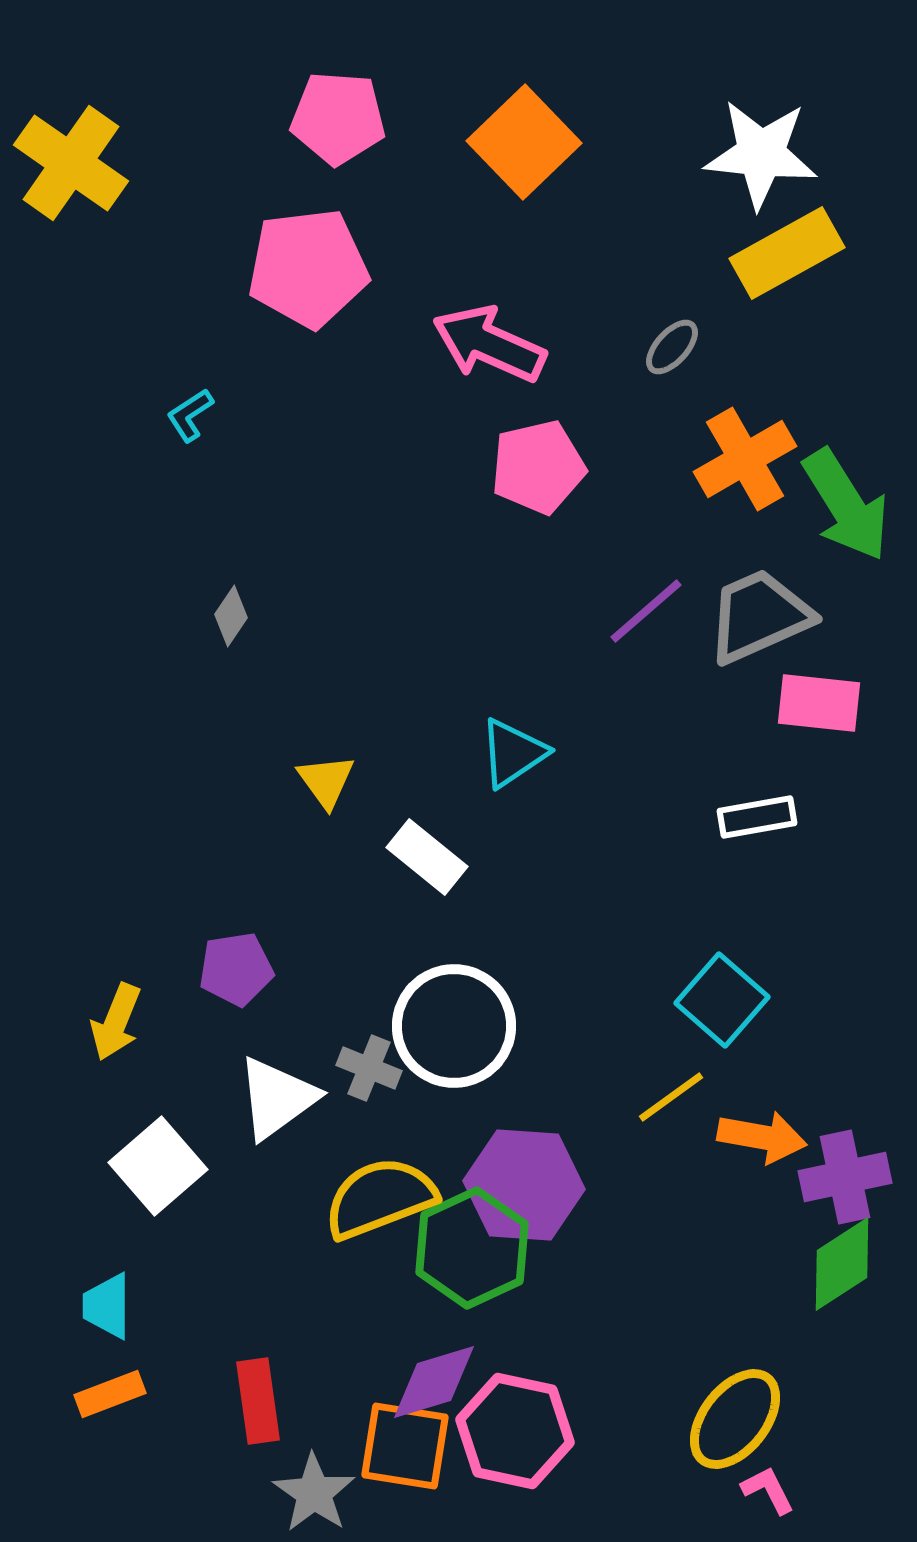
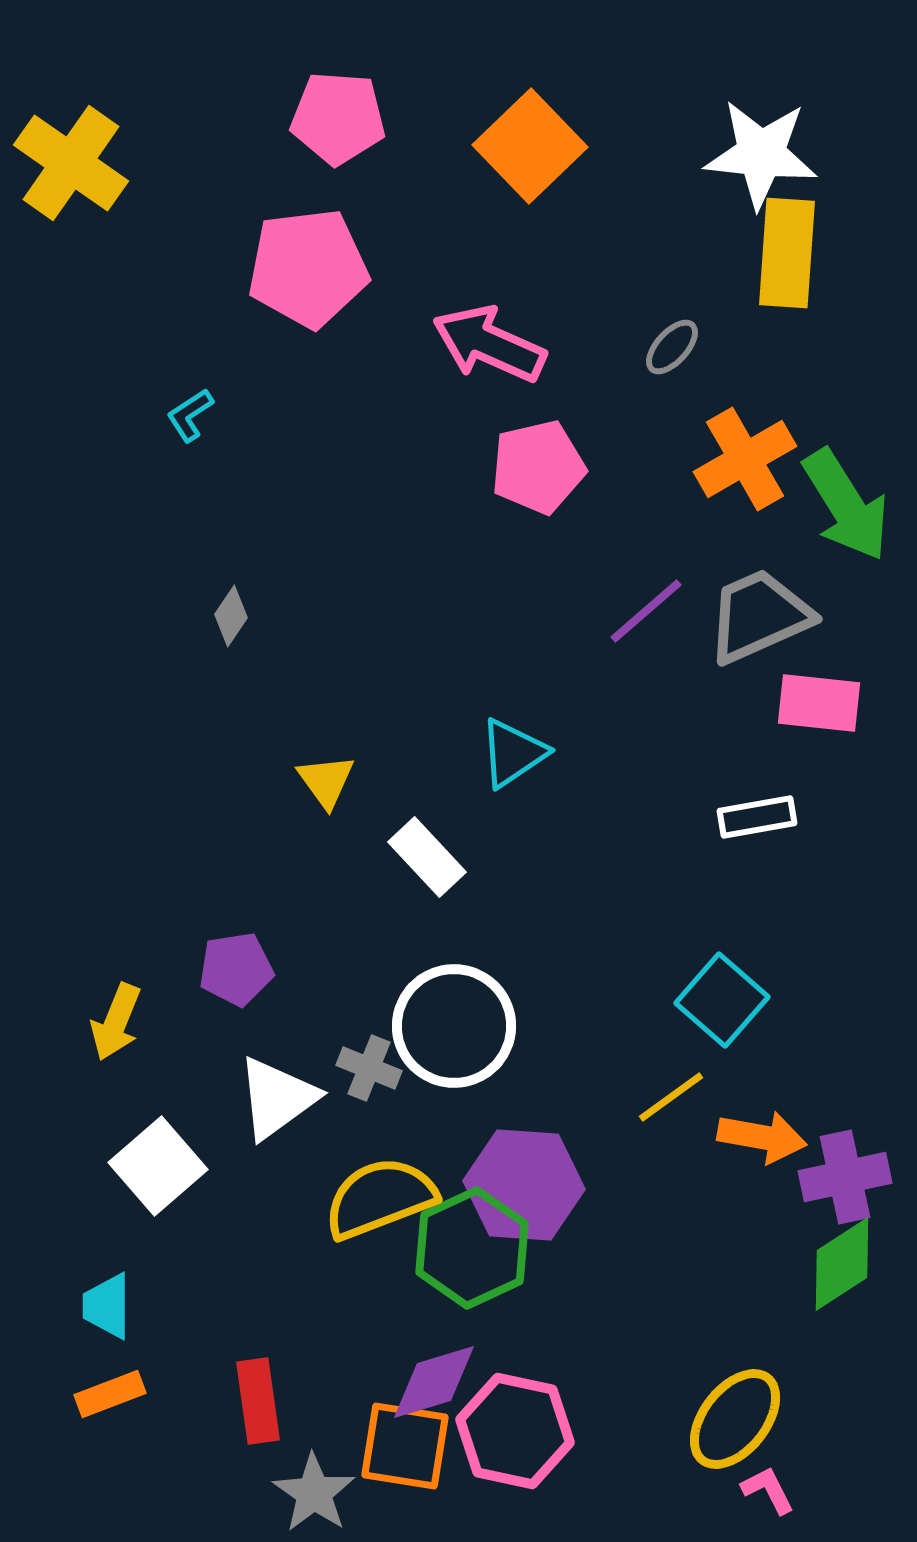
orange square at (524, 142): moved 6 px right, 4 px down
yellow rectangle at (787, 253): rotated 57 degrees counterclockwise
white rectangle at (427, 857): rotated 8 degrees clockwise
